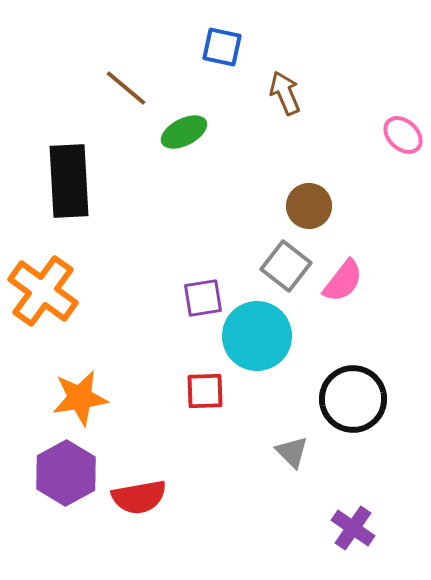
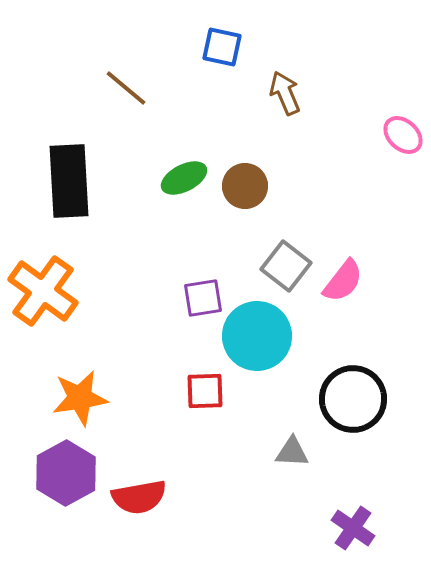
green ellipse: moved 46 px down
brown circle: moved 64 px left, 20 px up
gray triangle: rotated 42 degrees counterclockwise
